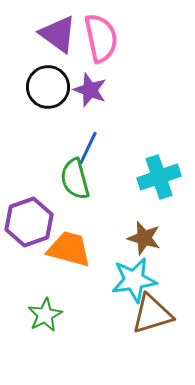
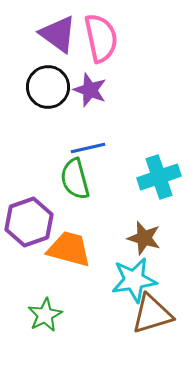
blue line: rotated 52 degrees clockwise
